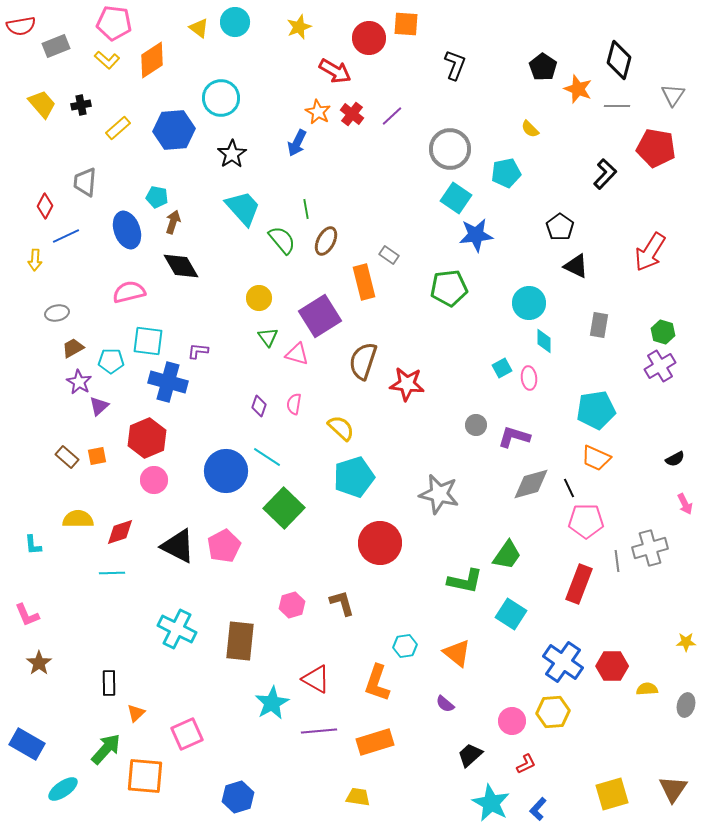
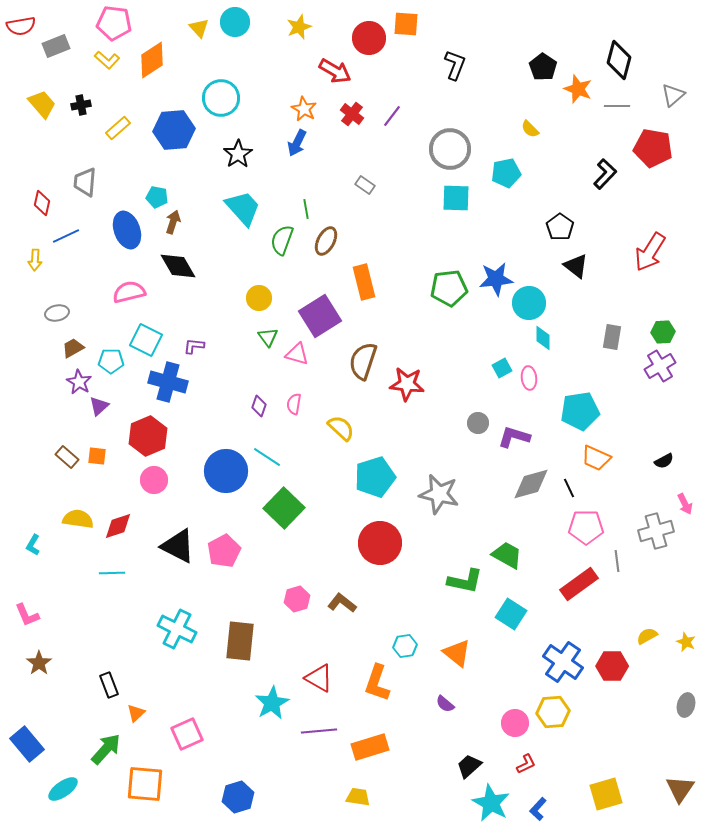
yellow triangle at (199, 28): rotated 10 degrees clockwise
gray triangle at (673, 95): rotated 15 degrees clockwise
orange star at (318, 112): moved 14 px left, 3 px up
purple line at (392, 116): rotated 10 degrees counterclockwise
red pentagon at (656, 148): moved 3 px left
black star at (232, 154): moved 6 px right
cyan square at (456, 198): rotated 32 degrees counterclockwise
red diamond at (45, 206): moved 3 px left, 3 px up; rotated 15 degrees counterclockwise
blue star at (476, 235): moved 20 px right, 44 px down
green semicircle at (282, 240): rotated 120 degrees counterclockwise
gray rectangle at (389, 255): moved 24 px left, 70 px up
black diamond at (181, 266): moved 3 px left
black triangle at (576, 266): rotated 12 degrees clockwise
gray rectangle at (599, 325): moved 13 px right, 12 px down
green hexagon at (663, 332): rotated 20 degrees counterclockwise
cyan square at (148, 341): moved 2 px left, 1 px up; rotated 20 degrees clockwise
cyan diamond at (544, 341): moved 1 px left, 3 px up
purple L-shape at (198, 351): moved 4 px left, 5 px up
cyan pentagon at (596, 410): moved 16 px left, 1 px down
gray circle at (476, 425): moved 2 px right, 2 px up
red hexagon at (147, 438): moved 1 px right, 2 px up
orange square at (97, 456): rotated 18 degrees clockwise
black semicircle at (675, 459): moved 11 px left, 2 px down
cyan pentagon at (354, 477): moved 21 px right
yellow semicircle at (78, 519): rotated 8 degrees clockwise
pink pentagon at (586, 521): moved 6 px down
red diamond at (120, 532): moved 2 px left, 6 px up
cyan L-shape at (33, 545): rotated 35 degrees clockwise
pink pentagon at (224, 546): moved 5 px down
gray cross at (650, 548): moved 6 px right, 17 px up
green trapezoid at (507, 555): rotated 96 degrees counterclockwise
red rectangle at (579, 584): rotated 33 degrees clockwise
brown L-shape at (342, 603): rotated 36 degrees counterclockwise
pink hexagon at (292, 605): moved 5 px right, 6 px up
yellow star at (686, 642): rotated 24 degrees clockwise
red triangle at (316, 679): moved 3 px right, 1 px up
black rectangle at (109, 683): moved 2 px down; rotated 20 degrees counterclockwise
yellow semicircle at (647, 689): moved 53 px up; rotated 25 degrees counterclockwise
pink circle at (512, 721): moved 3 px right, 2 px down
orange rectangle at (375, 742): moved 5 px left, 5 px down
blue rectangle at (27, 744): rotated 20 degrees clockwise
black trapezoid at (470, 755): moved 1 px left, 11 px down
orange square at (145, 776): moved 8 px down
brown triangle at (673, 789): moved 7 px right
yellow square at (612, 794): moved 6 px left
